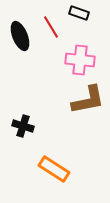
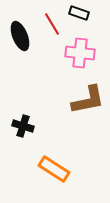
red line: moved 1 px right, 3 px up
pink cross: moved 7 px up
